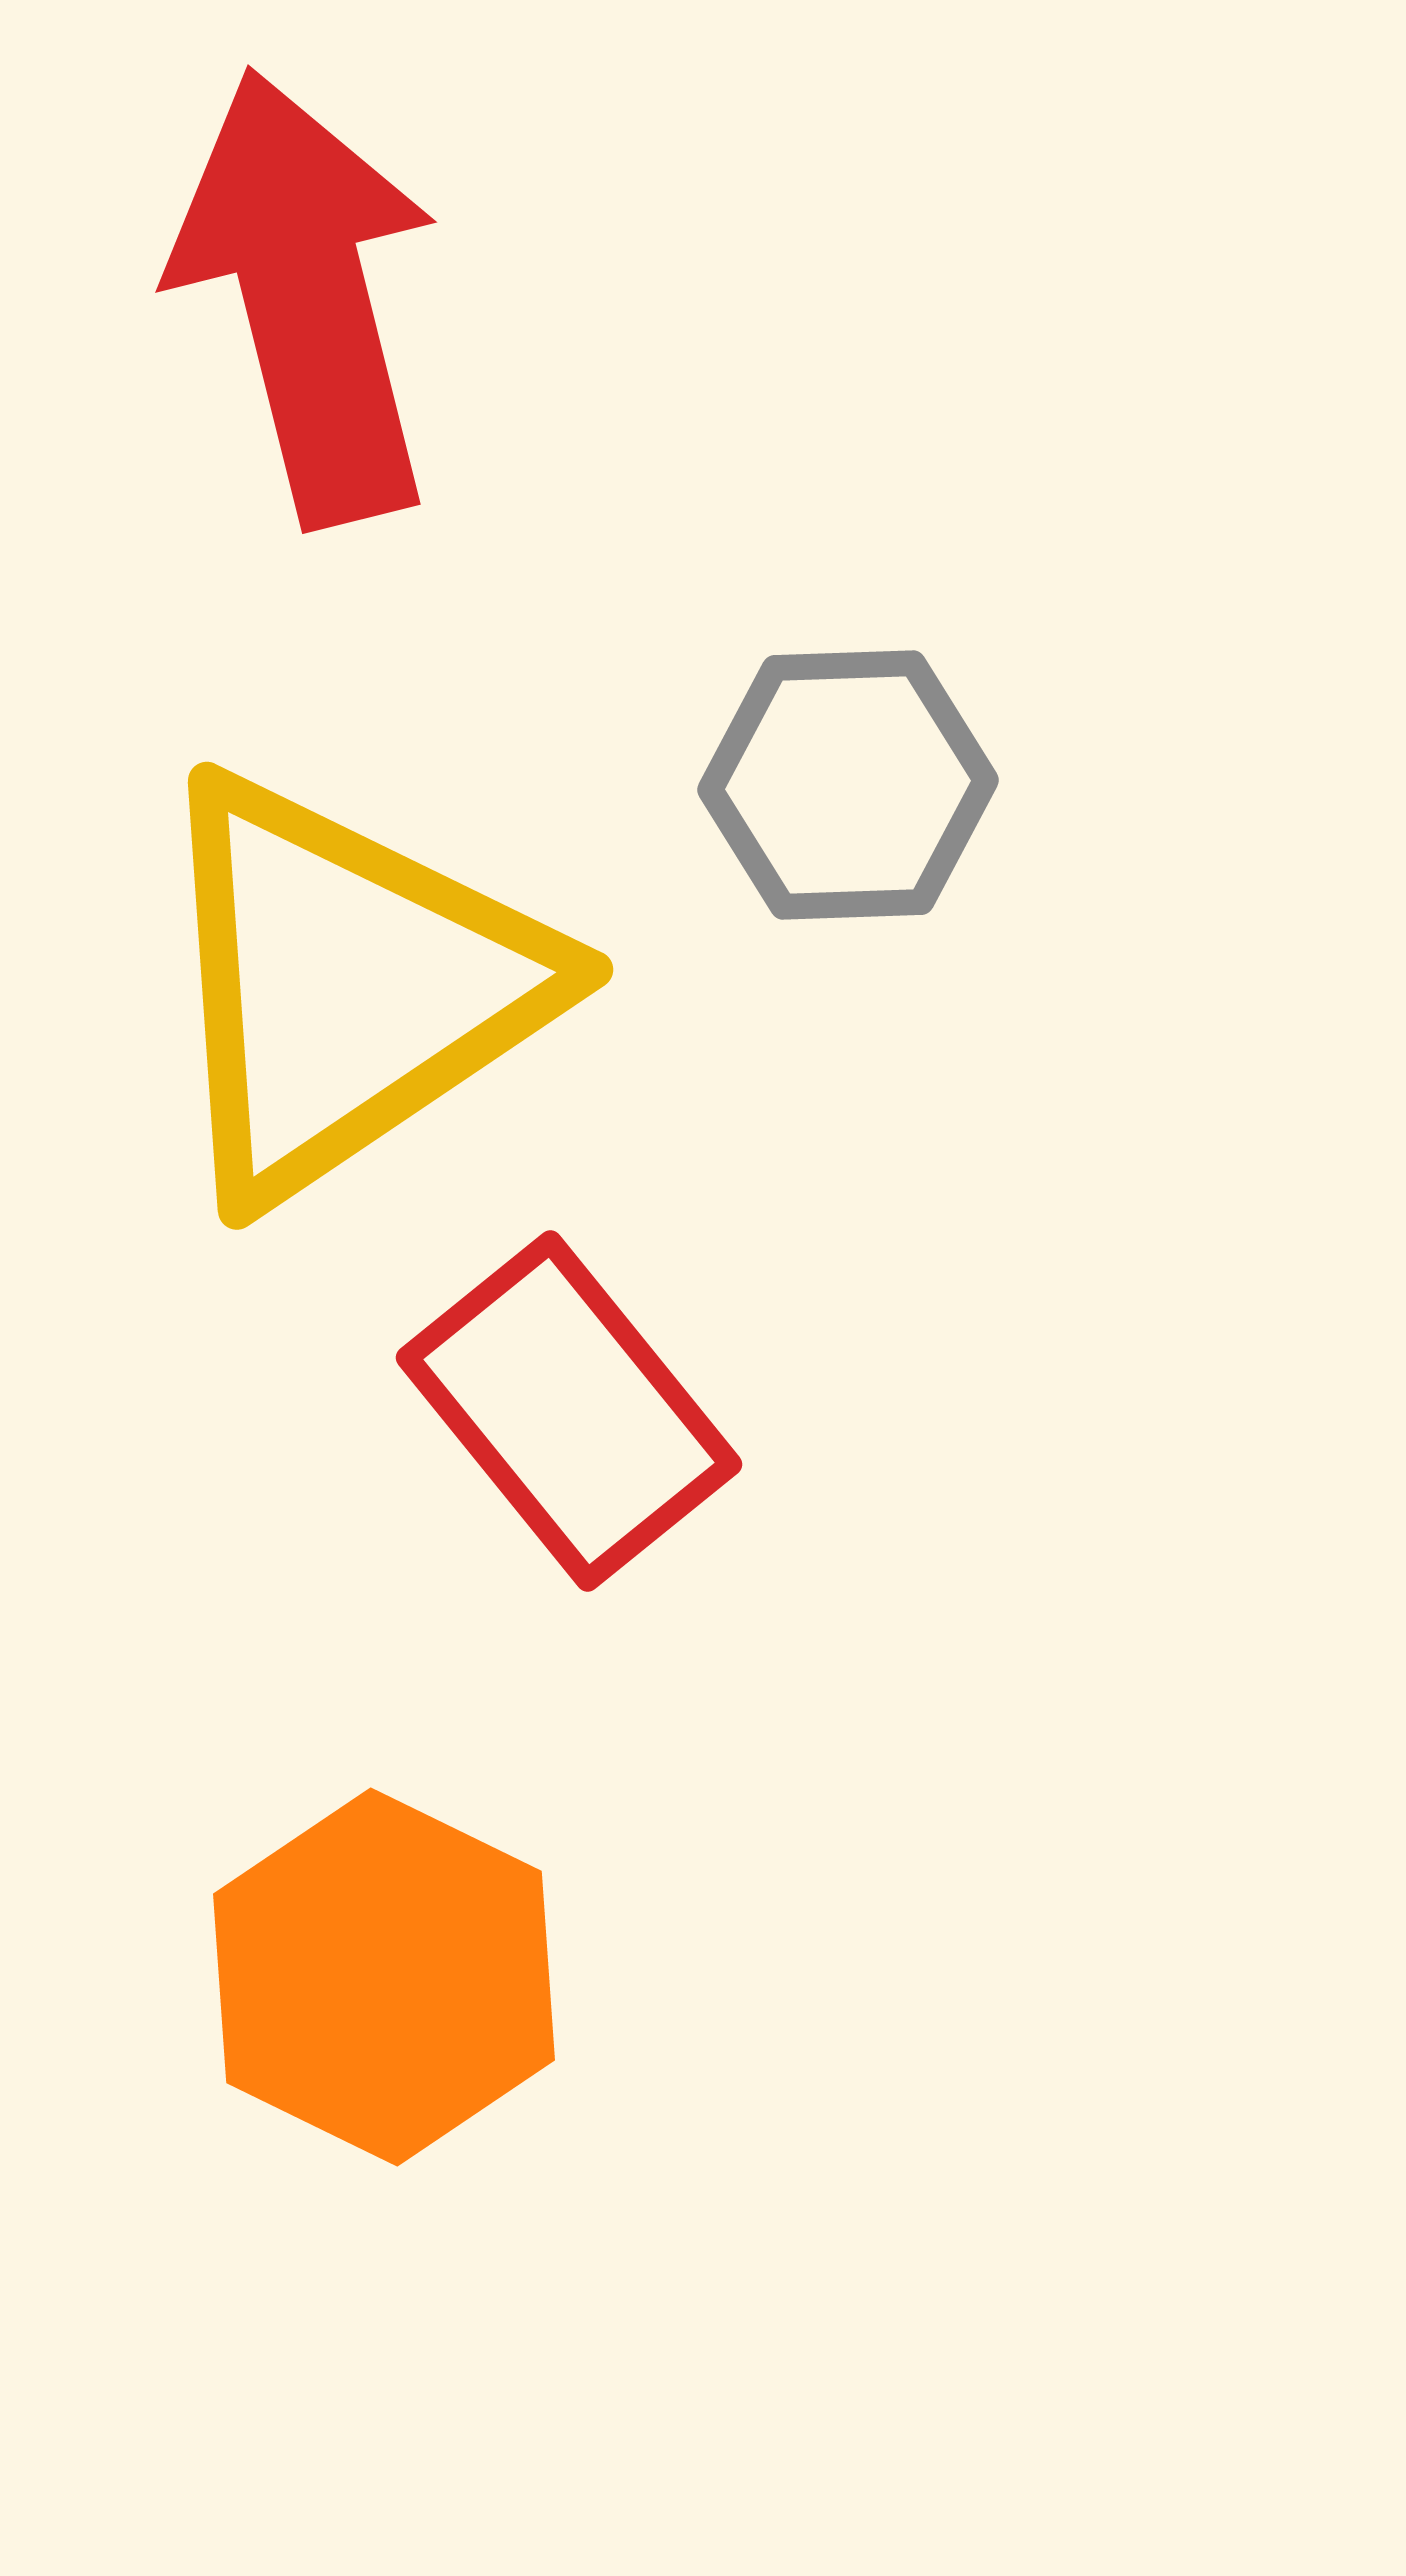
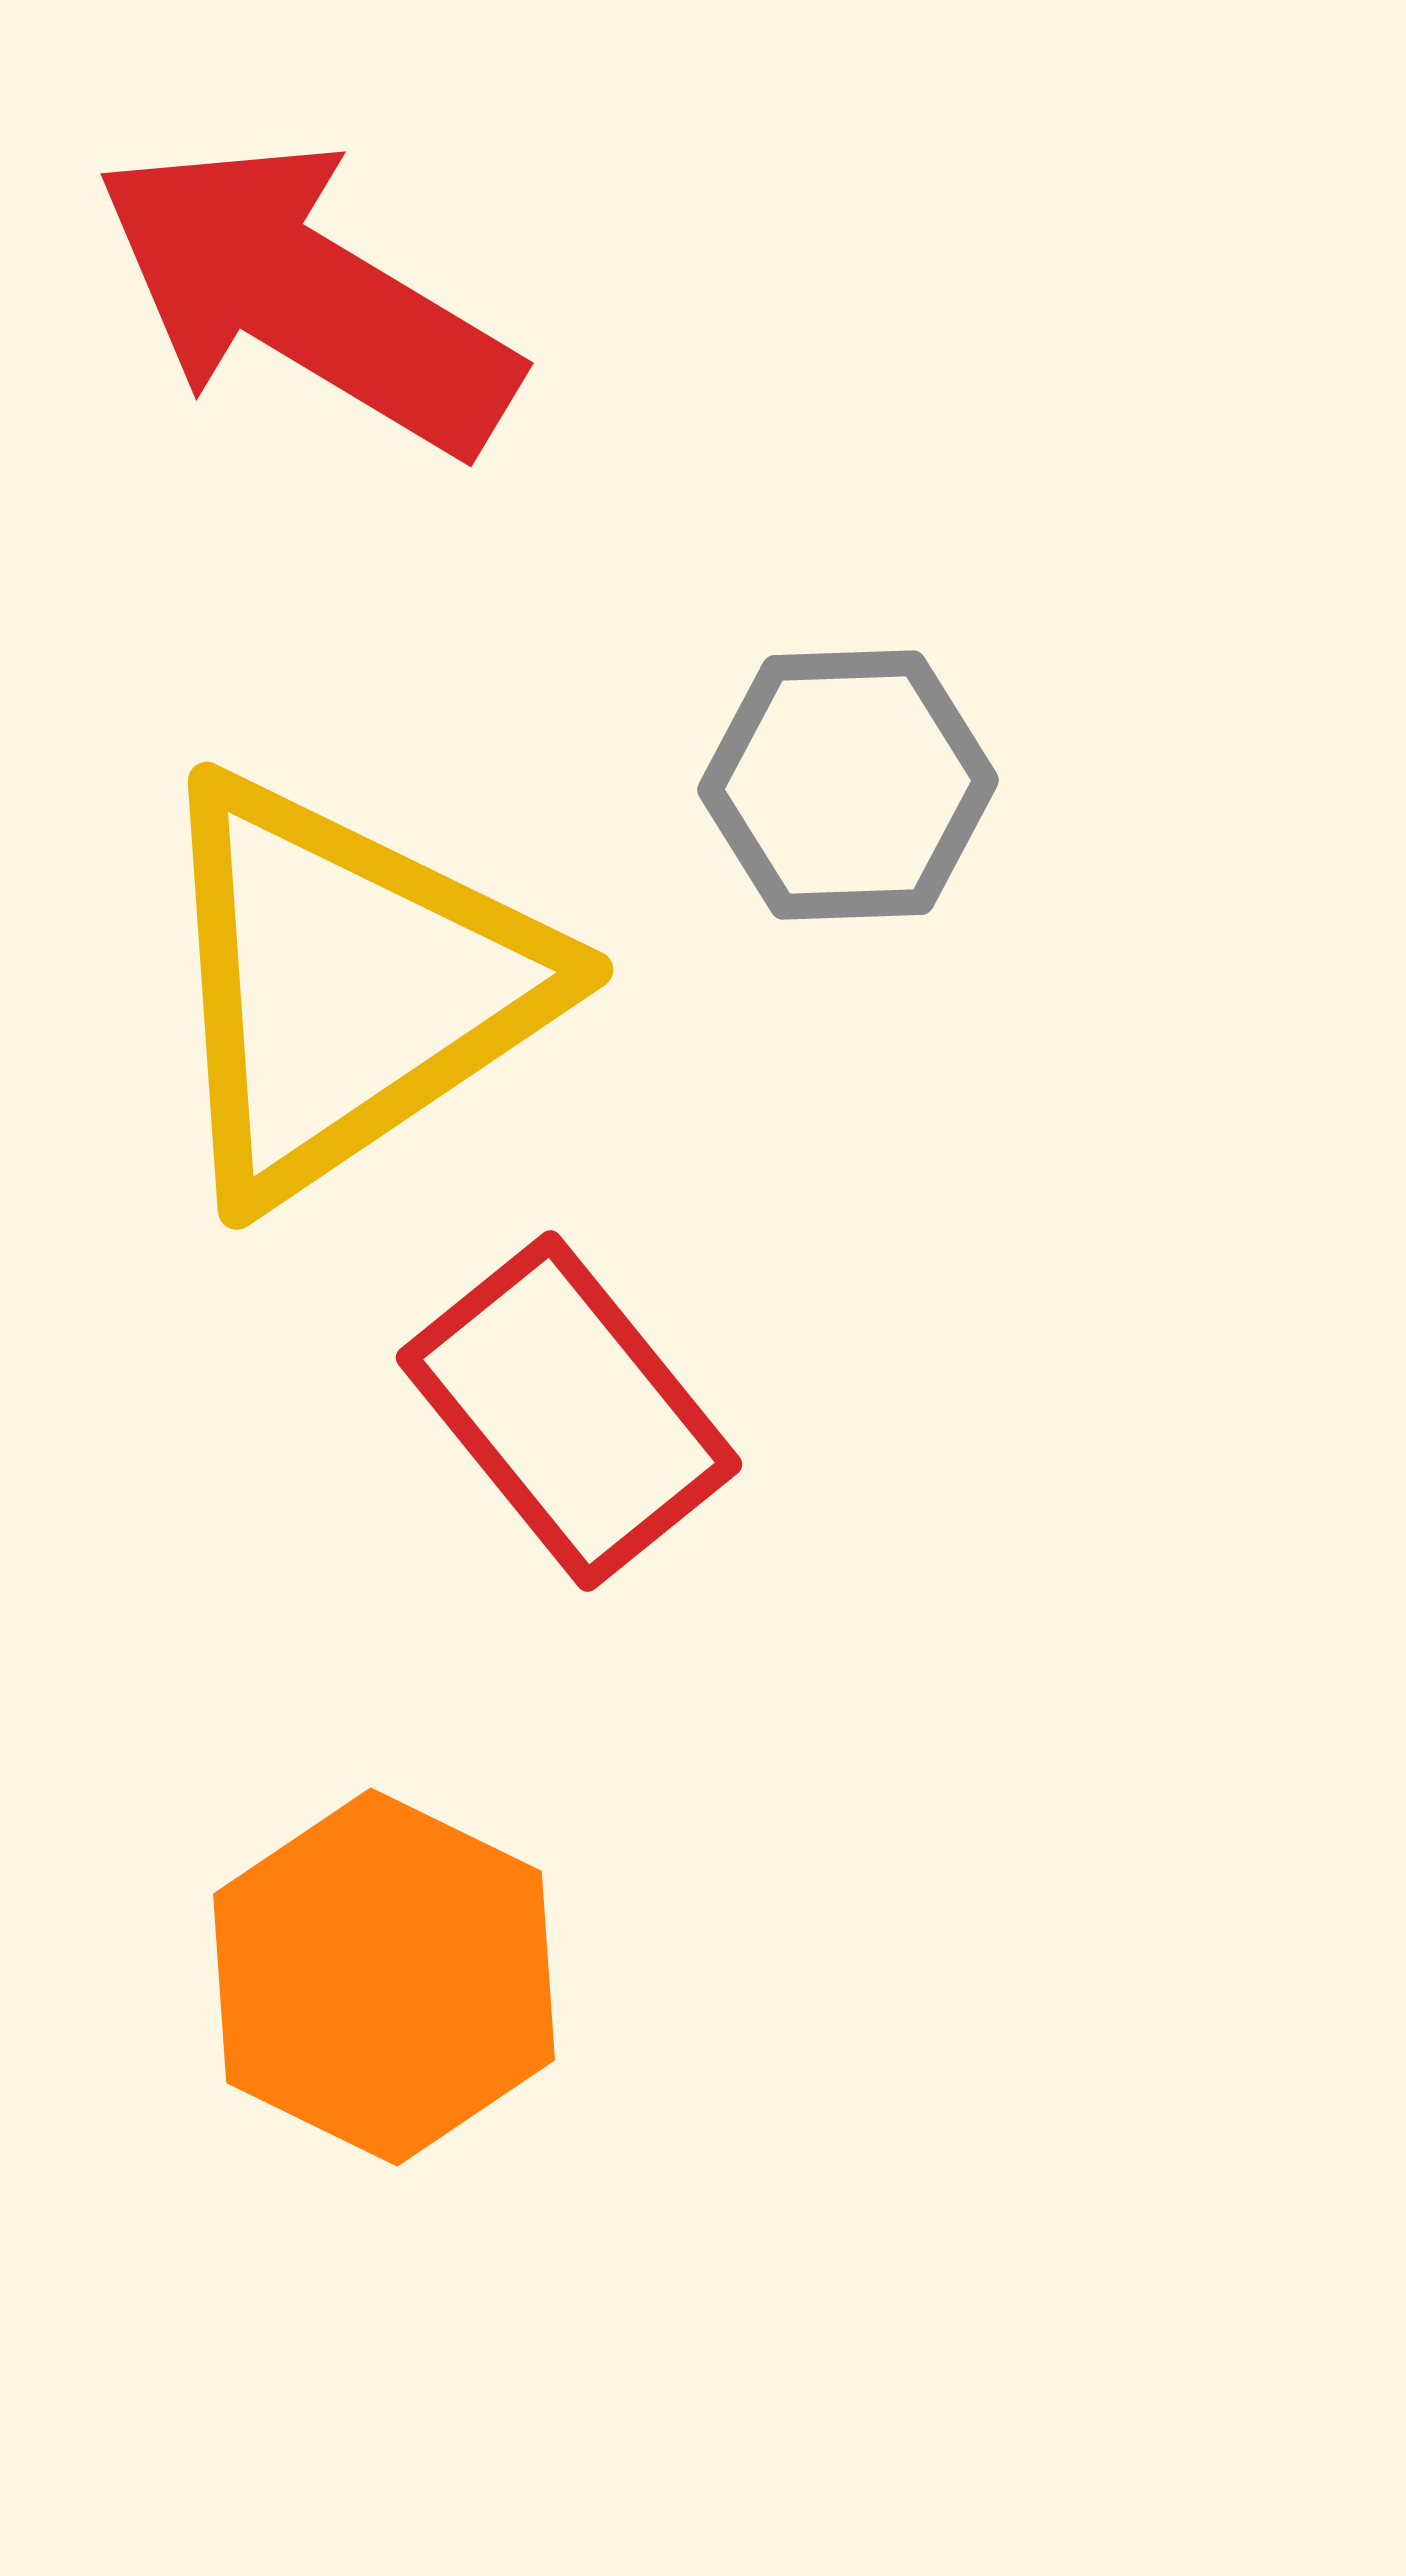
red arrow: rotated 45 degrees counterclockwise
